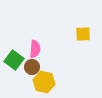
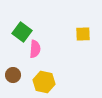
green square: moved 8 px right, 28 px up
brown circle: moved 19 px left, 8 px down
